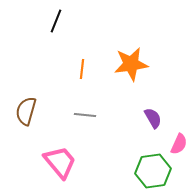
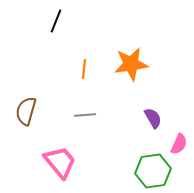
orange line: moved 2 px right
gray line: rotated 10 degrees counterclockwise
